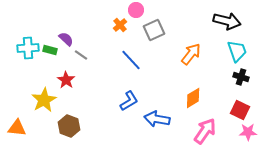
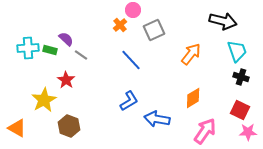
pink circle: moved 3 px left
black arrow: moved 4 px left
orange triangle: rotated 24 degrees clockwise
